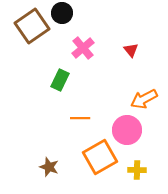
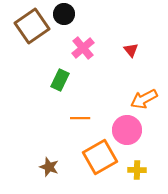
black circle: moved 2 px right, 1 px down
